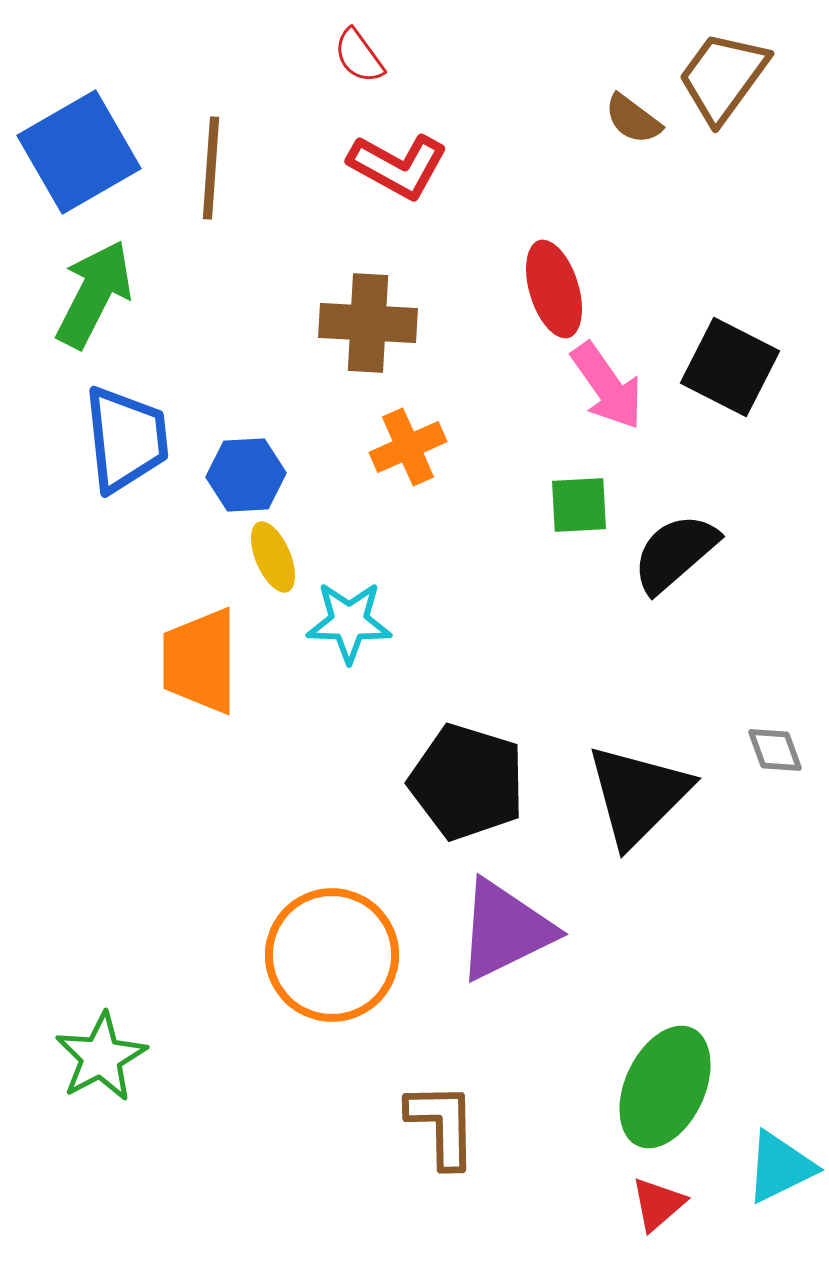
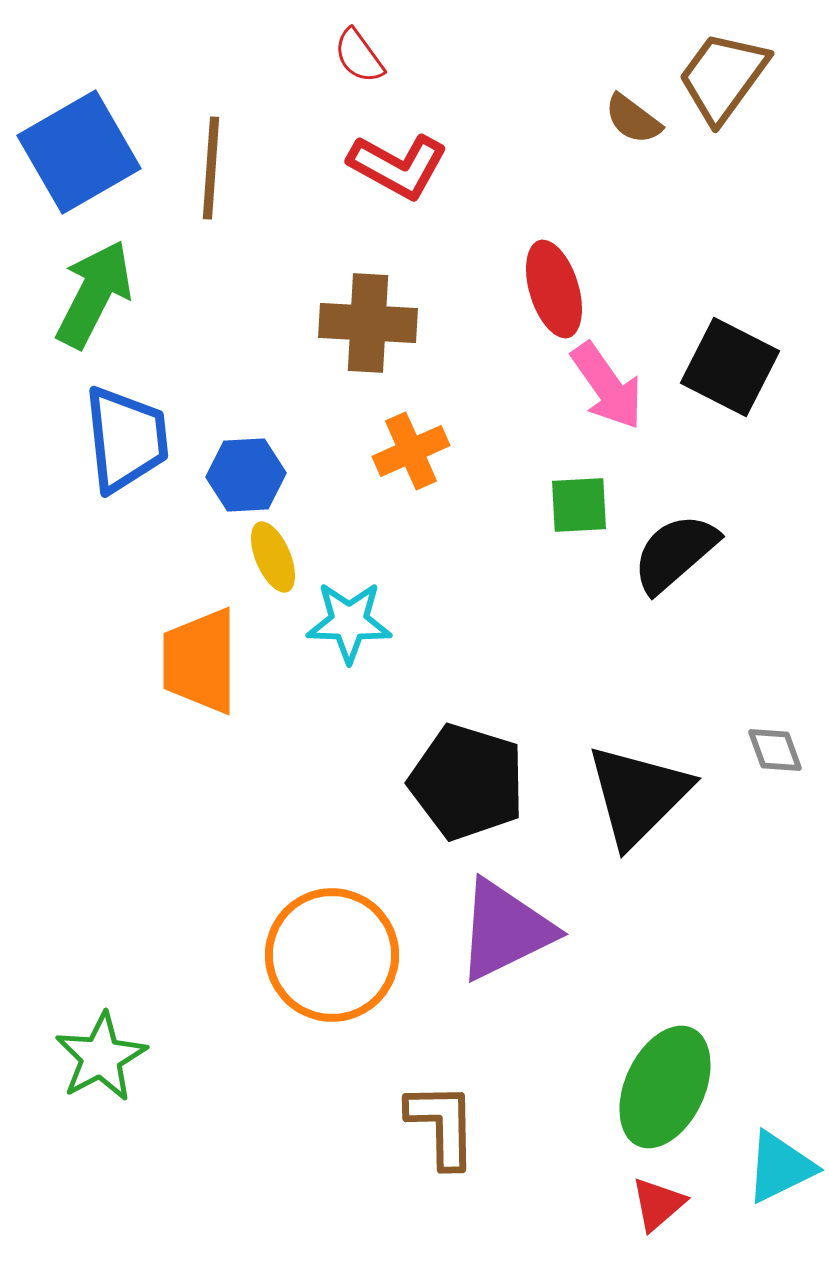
orange cross: moved 3 px right, 4 px down
